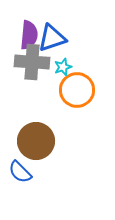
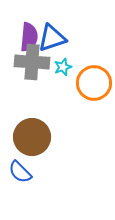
purple semicircle: moved 2 px down
orange circle: moved 17 px right, 7 px up
brown circle: moved 4 px left, 4 px up
